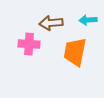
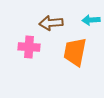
cyan arrow: moved 3 px right
pink cross: moved 3 px down
